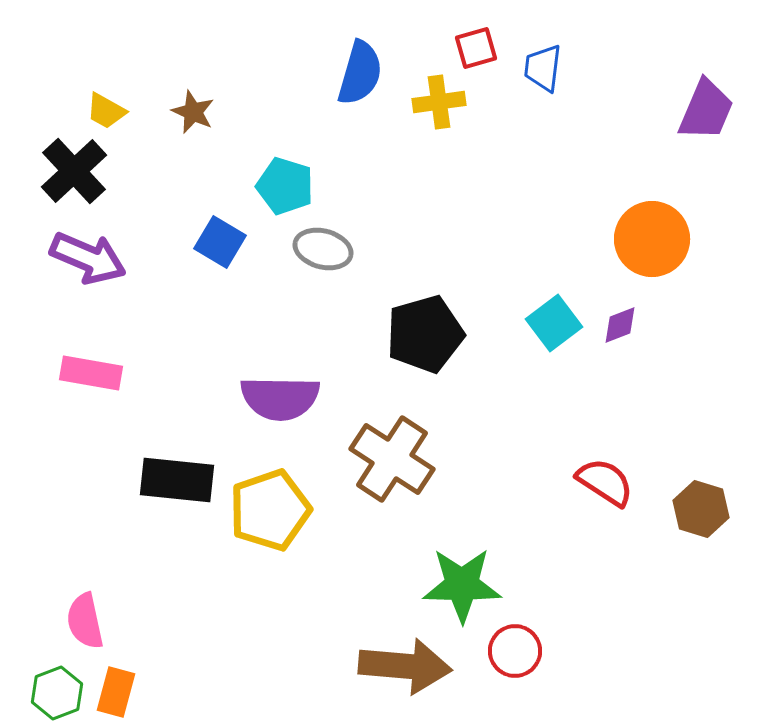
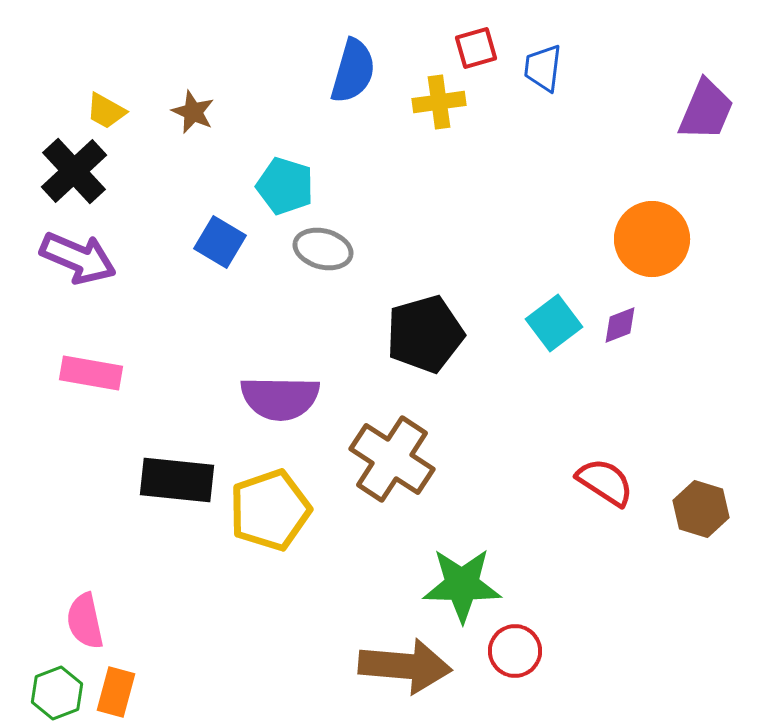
blue semicircle: moved 7 px left, 2 px up
purple arrow: moved 10 px left
